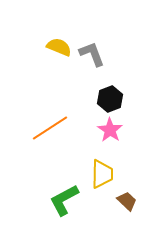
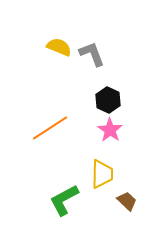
black hexagon: moved 2 px left, 1 px down; rotated 15 degrees counterclockwise
